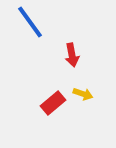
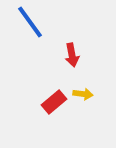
yellow arrow: rotated 12 degrees counterclockwise
red rectangle: moved 1 px right, 1 px up
